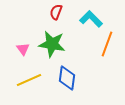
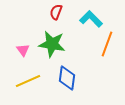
pink triangle: moved 1 px down
yellow line: moved 1 px left, 1 px down
